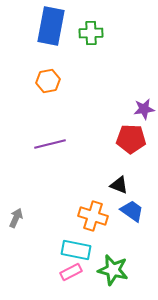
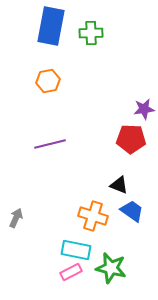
green star: moved 2 px left, 2 px up
